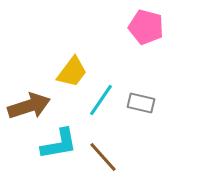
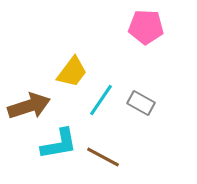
pink pentagon: rotated 12 degrees counterclockwise
gray rectangle: rotated 16 degrees clockwise
brown line: rotated 20 degrees counterclockwise
